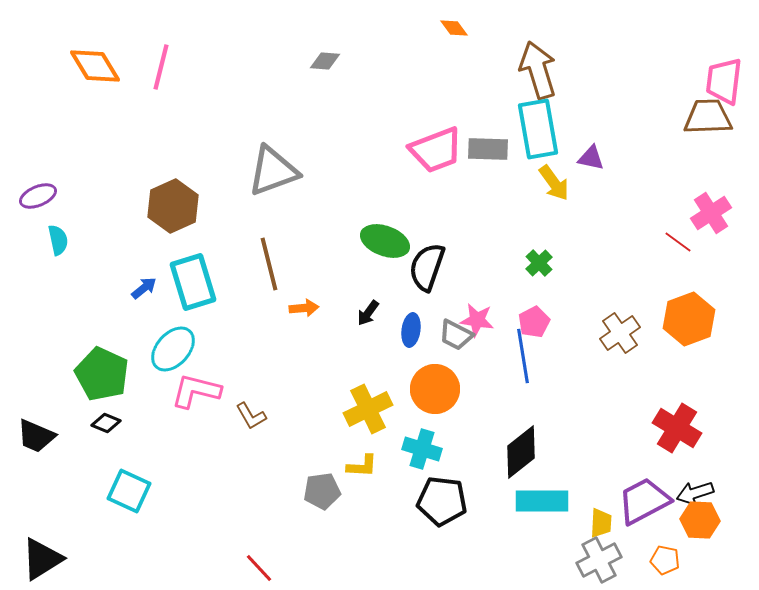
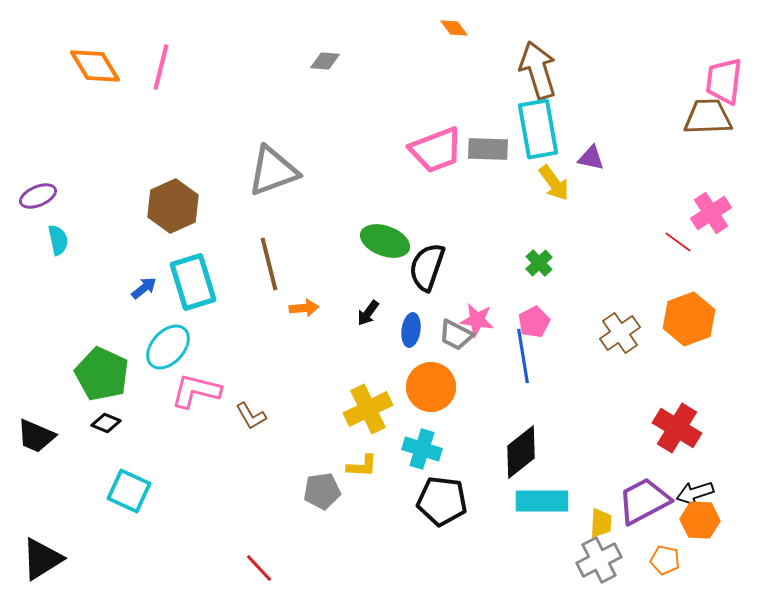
cyan ellipse at (173, 349): moved 5 px left, 2 px up
orange circle at (435, 389): moved 4 px left, 2 px up
